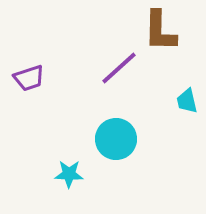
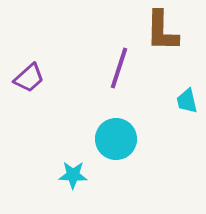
brown L-shape: moved 2 px right
purple line: rotated 30 degrees counterclockwise
purple trapezoid: rotated 24 degrees counterclockwise
cyan star: moved 4 px right, 1 px down
